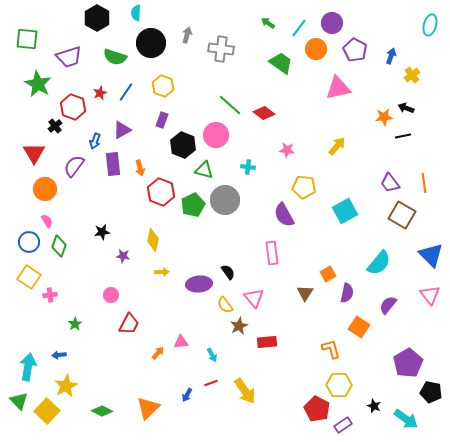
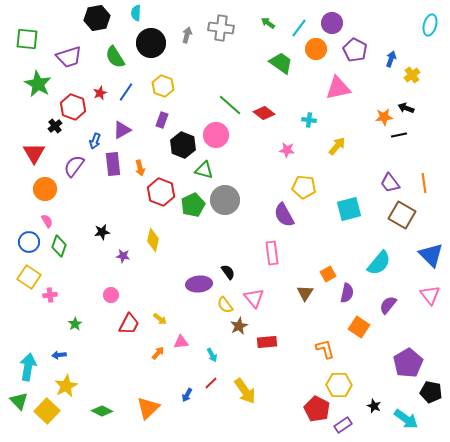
black hexagon at (97, 18): rotated 20 degrees clockwise
gray cross at (221, 49): moved 21 px up
blue arrow at (391, 56): moved 3 px down
green semicircle at (115, 57): rotated 40 degrees clockwise
black line at (403, 136): moved 4 px left, 1 px up
cyan cross at (248, 167): moved 61 px right, 47 px up
cyan square at (345, 211): moved 4 px right, 2 px up; rotated 15 degrees clockwise
yellow arrow at (162, 272): moved 2 px left, 47 px down; rotated 40 degrees clockwise
orange L-shape at (331, 349): moved 6 px left
red line at (211, 383): rotated 24 degrees counterclockwise
